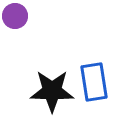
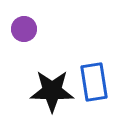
purple circle: moved 9 px right, 13 px down
